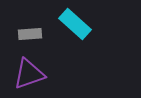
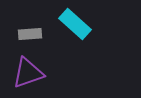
purple triangle: moved 1 px left, 1 px up
